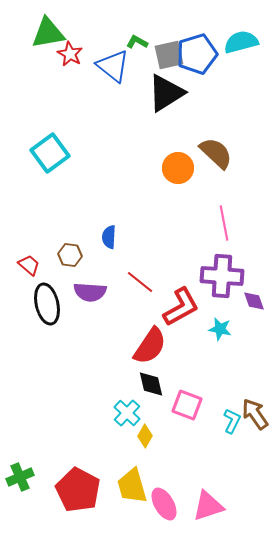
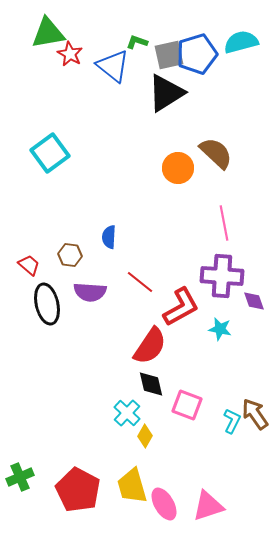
green L-shape: rotated 10 degrees counterclockwise
